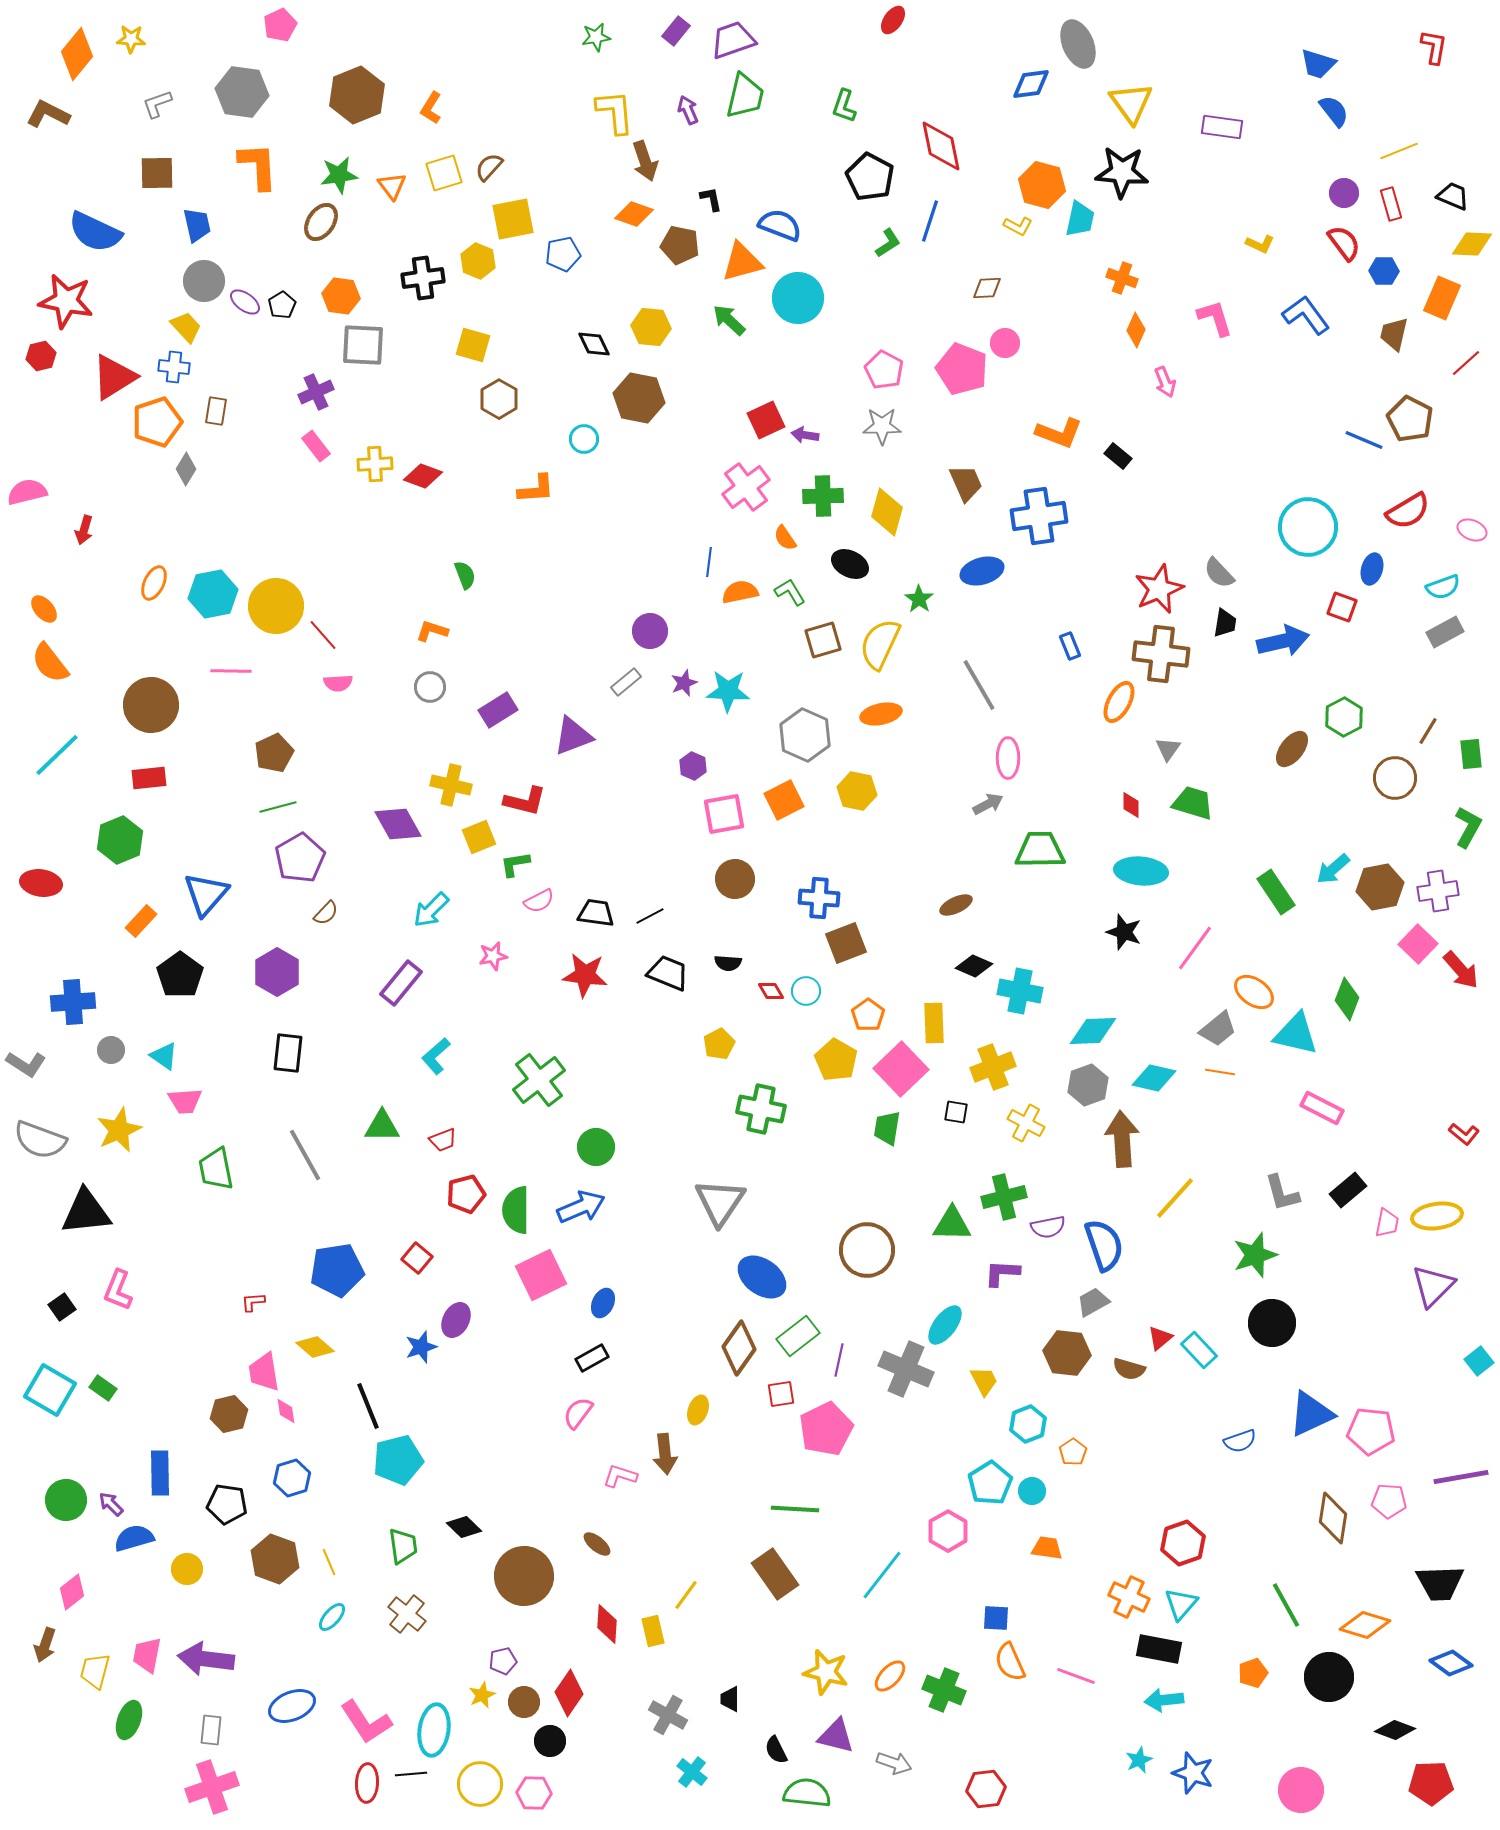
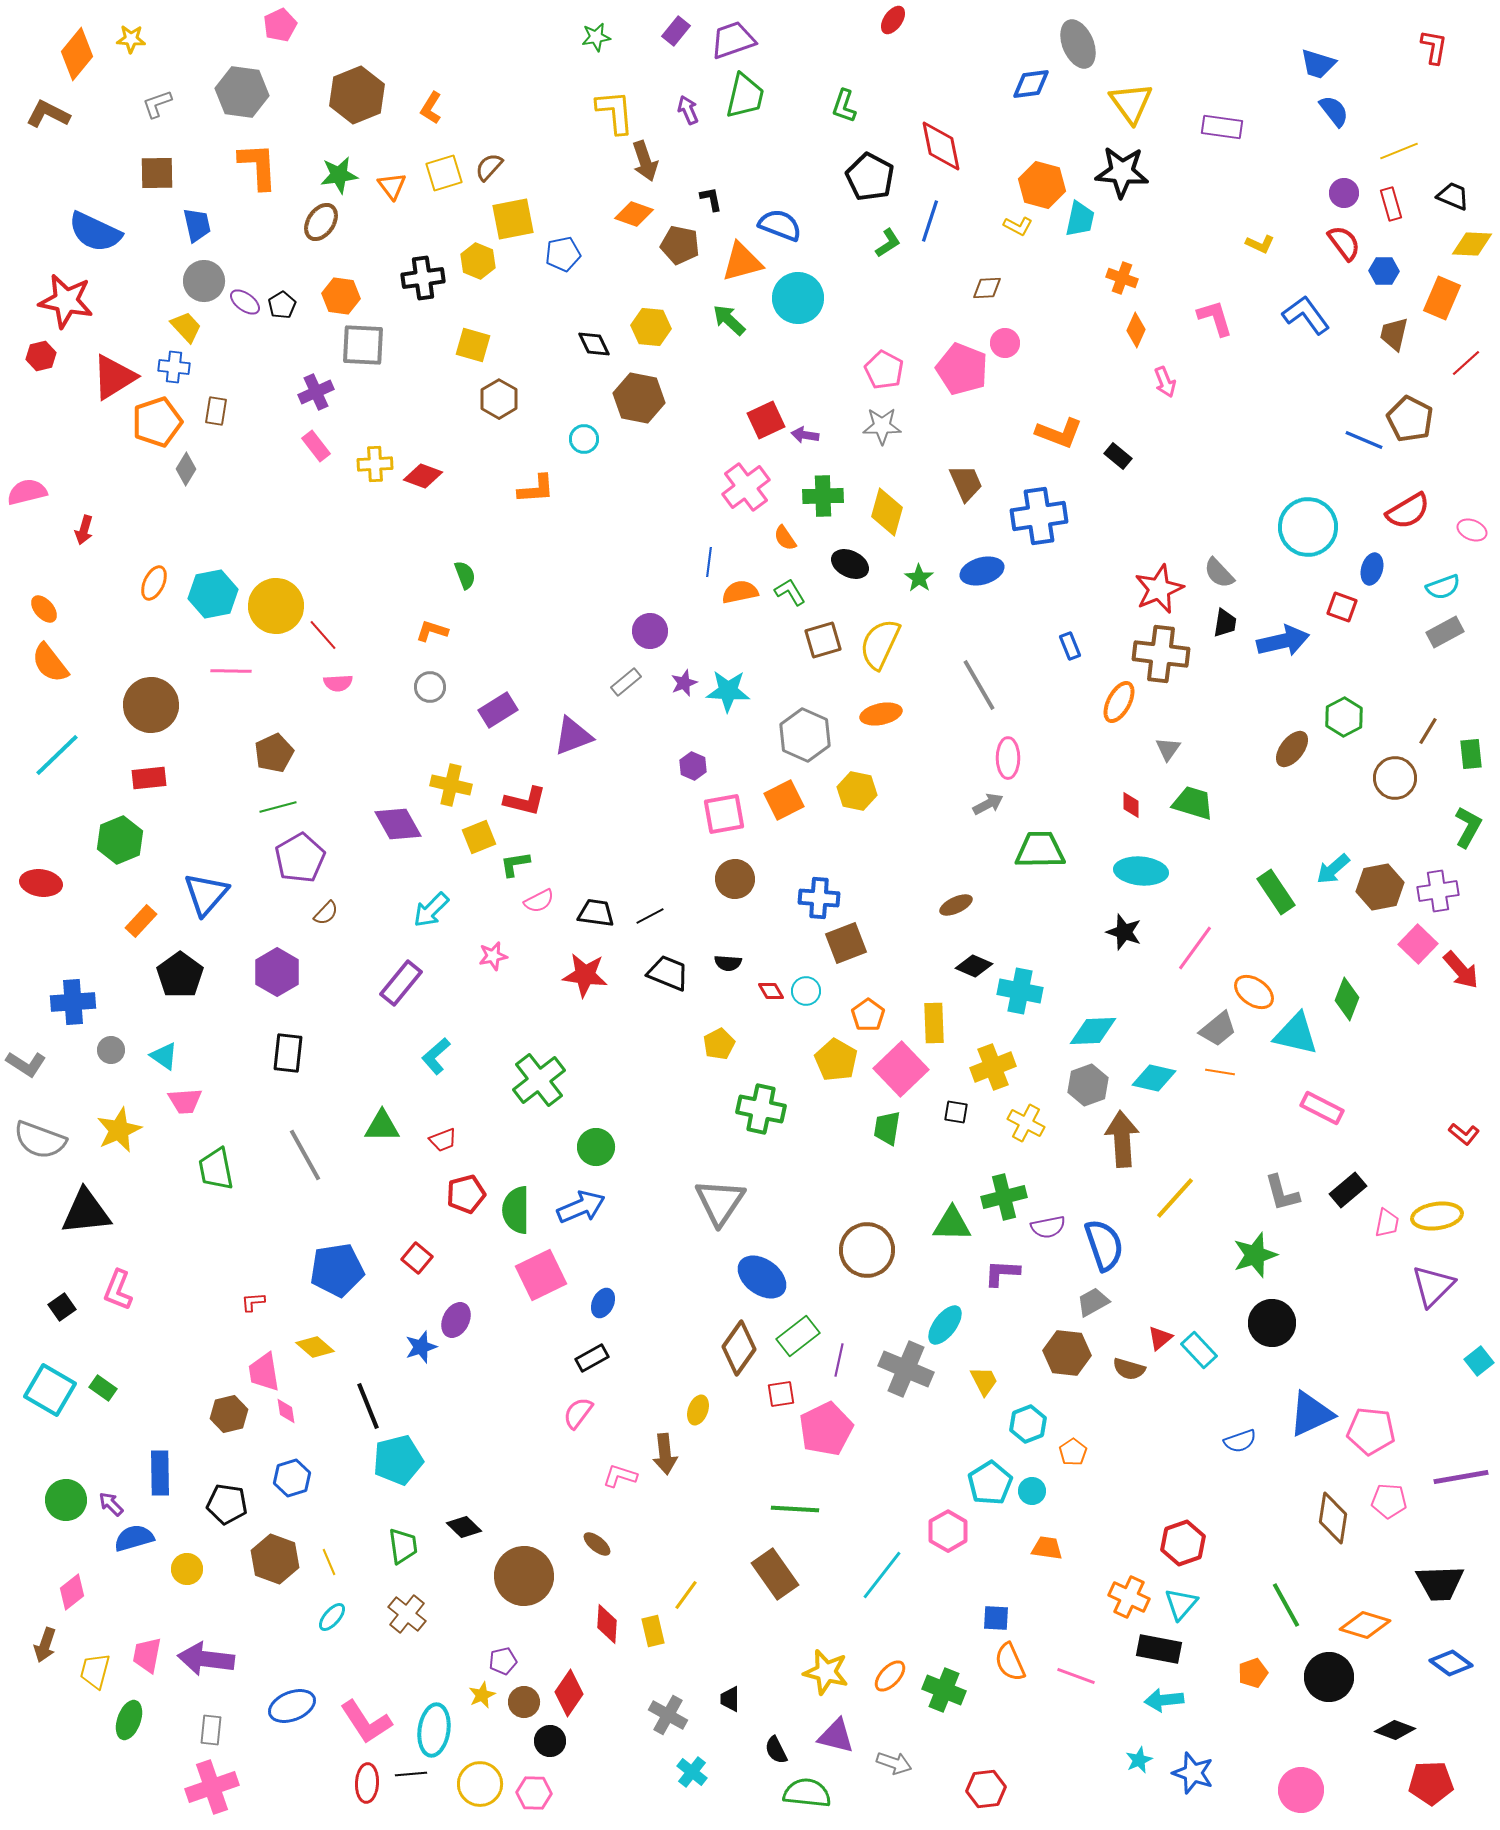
green star at (919, 599): moved 21 px up
